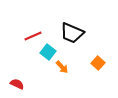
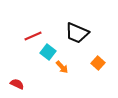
black trapezoid: moved 5 px right
